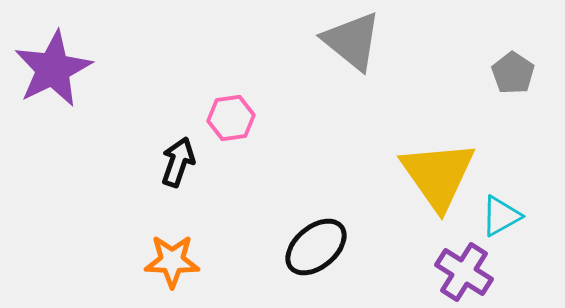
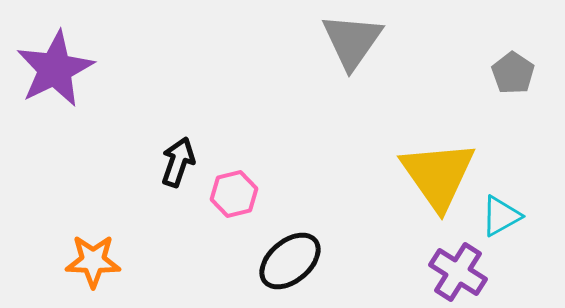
gray triangle: rotated 26 degrees clockwise
purple star: moved 2 px right
pink hexagon: moved 3 px right, 76 px down; rotated 6 degrees counterclockwise
black ellipse: moved 26 px left, 14 px down
orange star: moved 79 px left
purple cross: moved 6 px left
